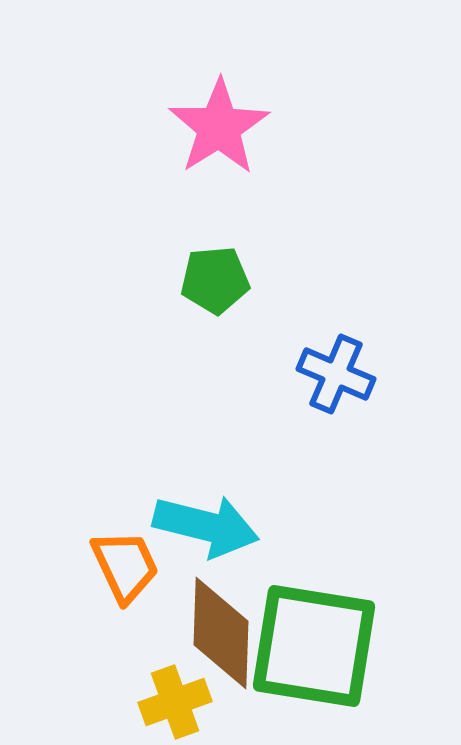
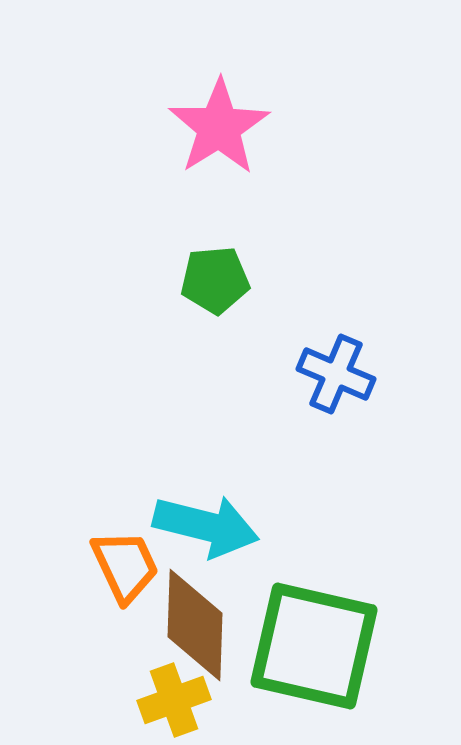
brown diamond: moved 26 px left, 8 px up
green square: rotated 4 degrees clockwise
yellow cross: moved 1 px left, 2 px up
